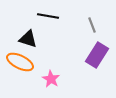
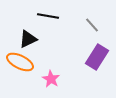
gray line: rotated 21 degrees counterclockwise
black triangle: rotated 42 degrees counterclockwise
purple rectangle: moved 2 px down
